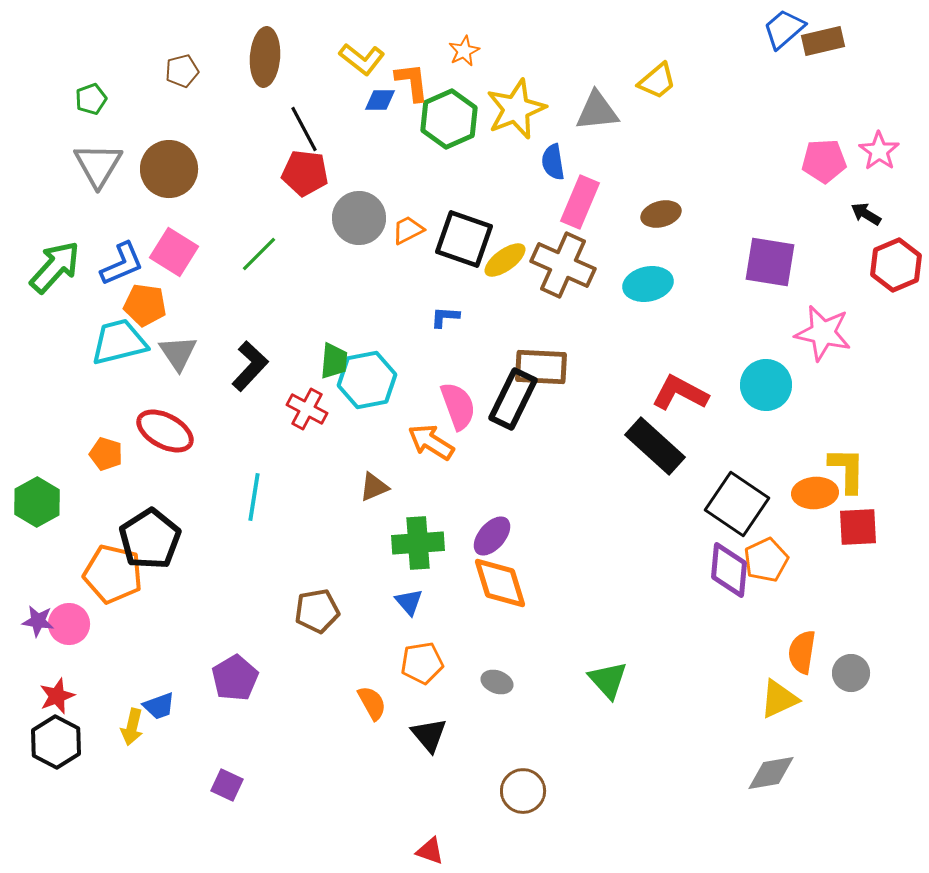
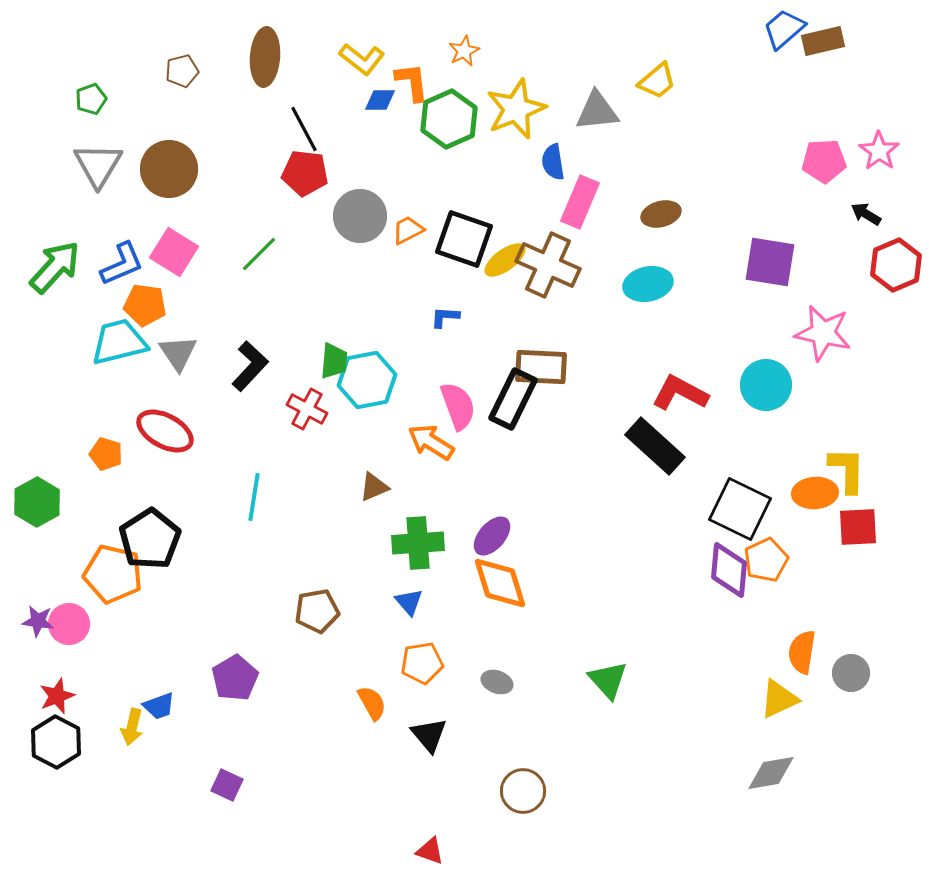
gray circle at (359, 218): moved 1 px right, 2 px up
brown cross at (563, 265): moved 15 px left
black square at (737, 504): moved 3 px right, 5 px down; rotated 8 degrees counterclockwise
